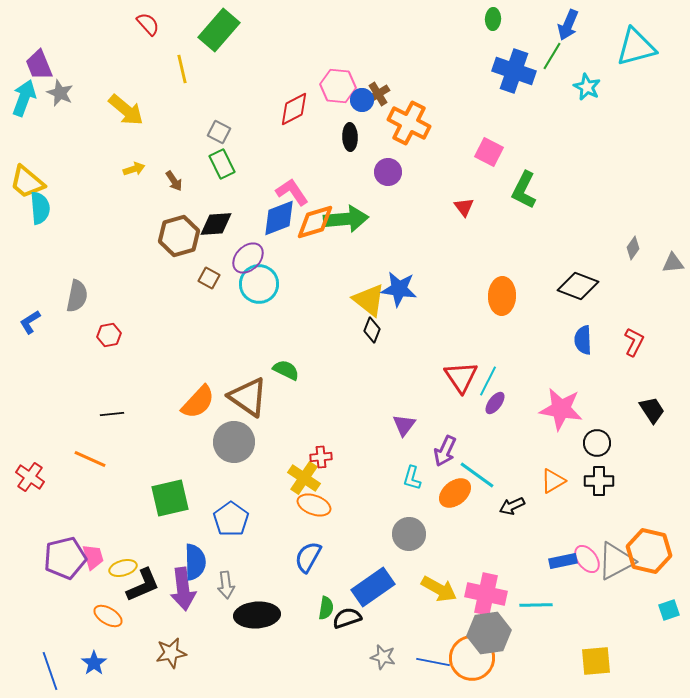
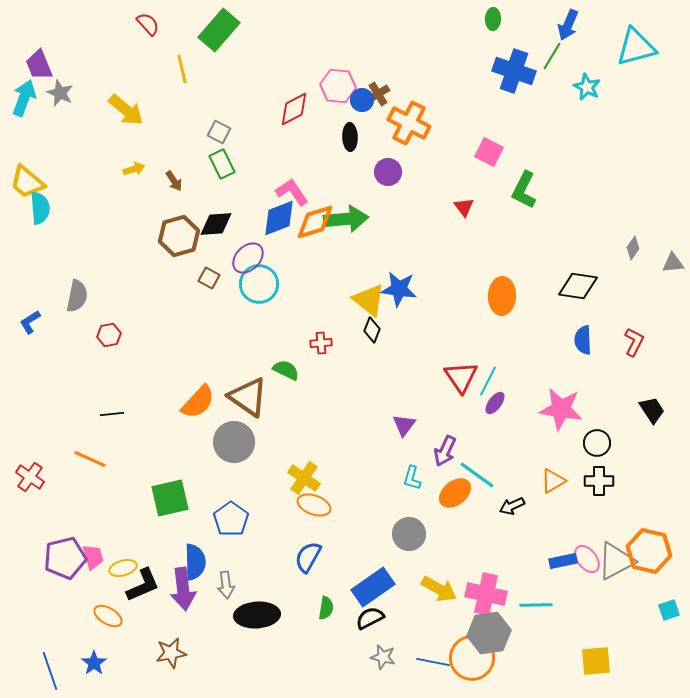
black diamond at (578, 286): rotated 12 degrees counterclockwise
red cross at (321, 457): moved 114 px up
black semicircle at (347, 618): moved 23 px right; rotated 8 degrees counterclockwise
